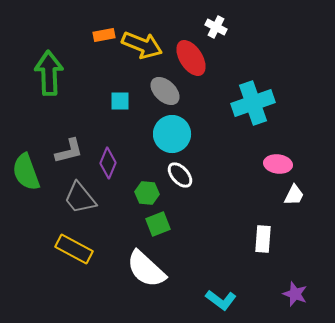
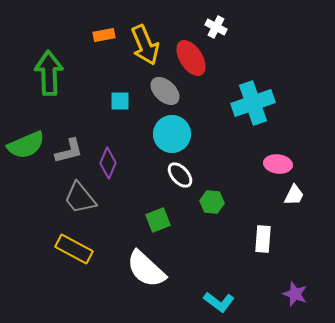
yellow arrow: moved 3 px right; rotated 45 degrees clockwise
green semicircle: moved 27 px up; rotated 93 degrees counterclockwise
green hexagon: moved 65 px right, 9 px down
green square: moved 4 px up
cyan L-shape: moved 2 px left, 2 px down
